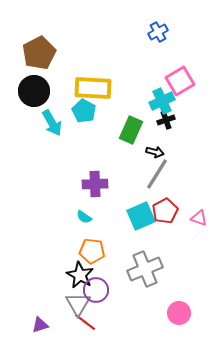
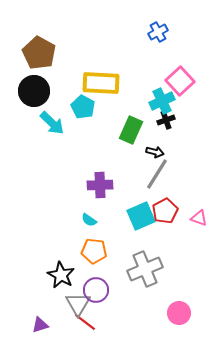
brown pentagon: rotated 16 degrees counterclockwise
pink square: rotated 12 degrees counterclockwise
yellow rectangle: moved 8 px right, 5 px up
cyan pentagon: moved 1 px left, 4 px up
cyan arrow: rotated 16 degrees counterclockwise
purple cross: moved 5 px right, 1 px down
cyan semicircle: moved 5 px right, 3 px down
orange pentagon: moved 2 px right
black star: moved 19 px left
